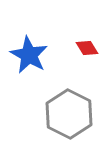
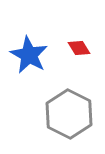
red diamond: moved 8 px left
